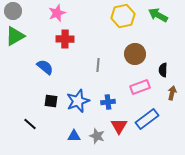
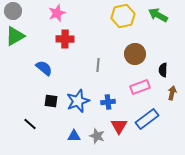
blue semicircle: moved 1 px left, 1 px down
